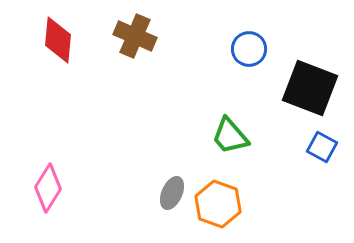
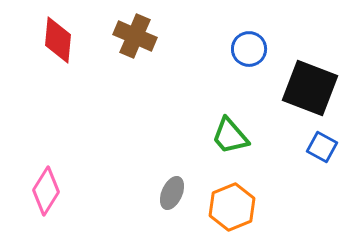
pink diamond: moved 2 px left, 3 px down
orange hexagon: moved 14 px right, 3 px down; rotated 18 degrees clockwise
